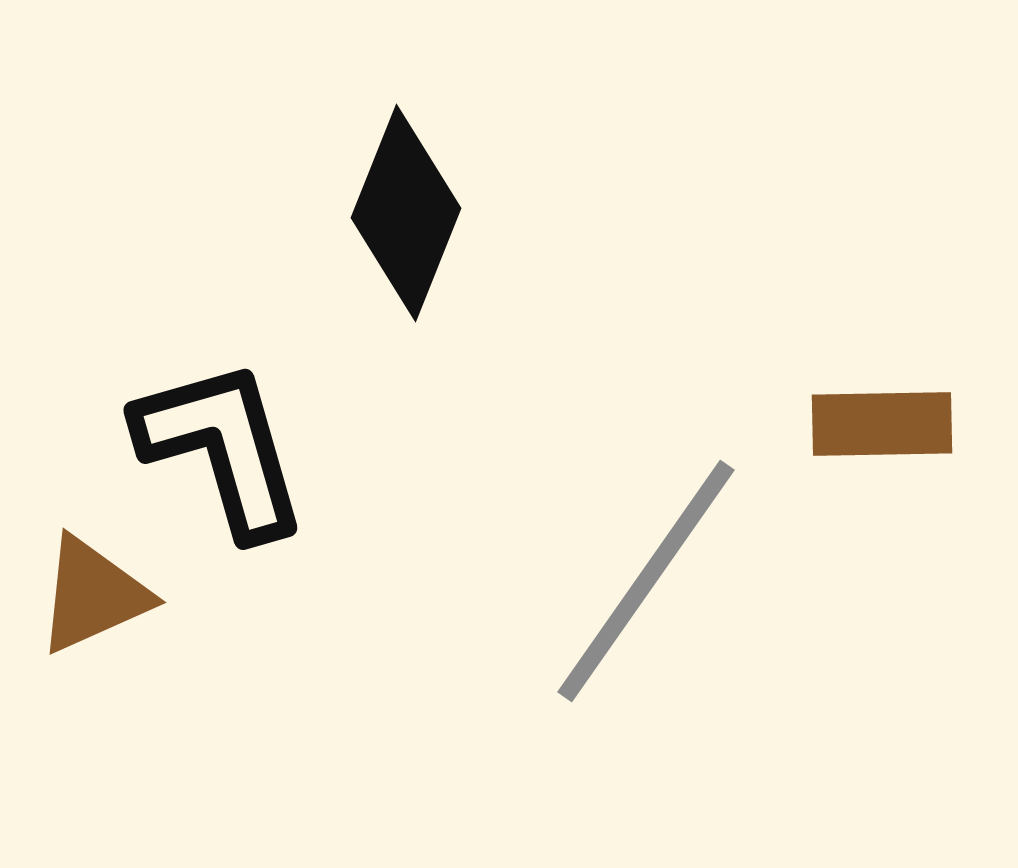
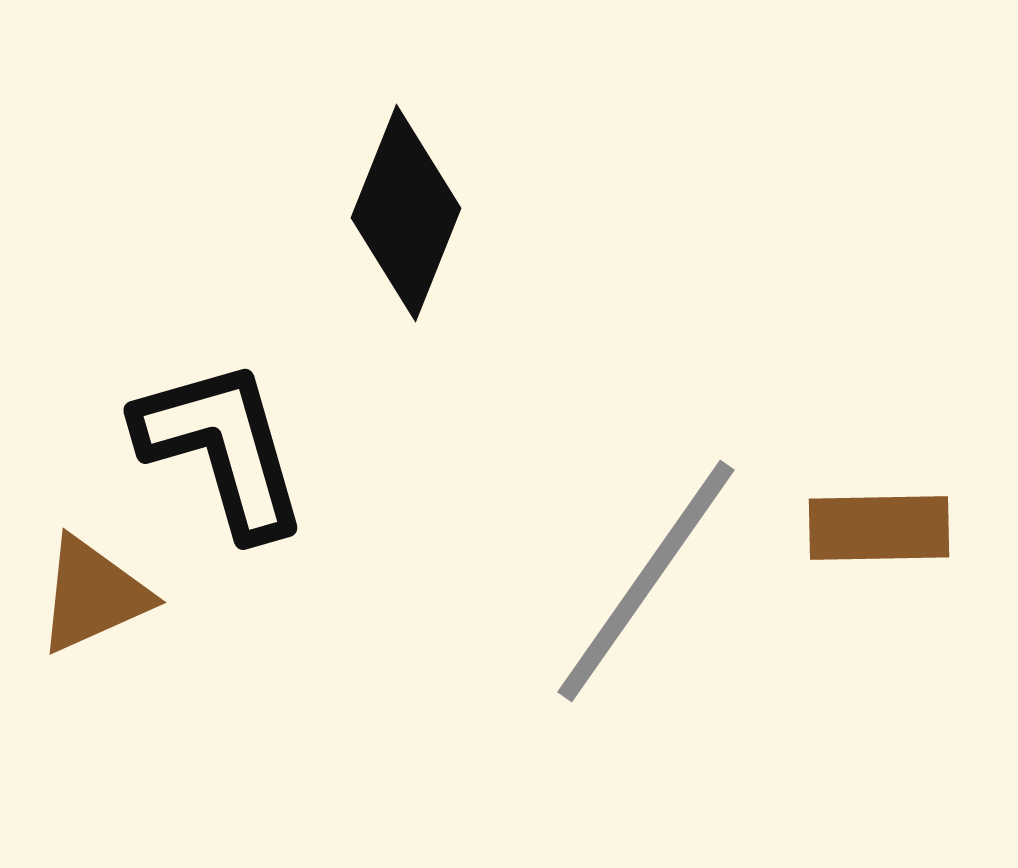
brown rectangle: moved 3 px left, 104 px down
